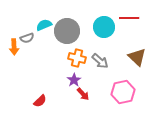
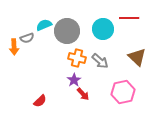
cyan circle: moved 1 px left, 2 px down
